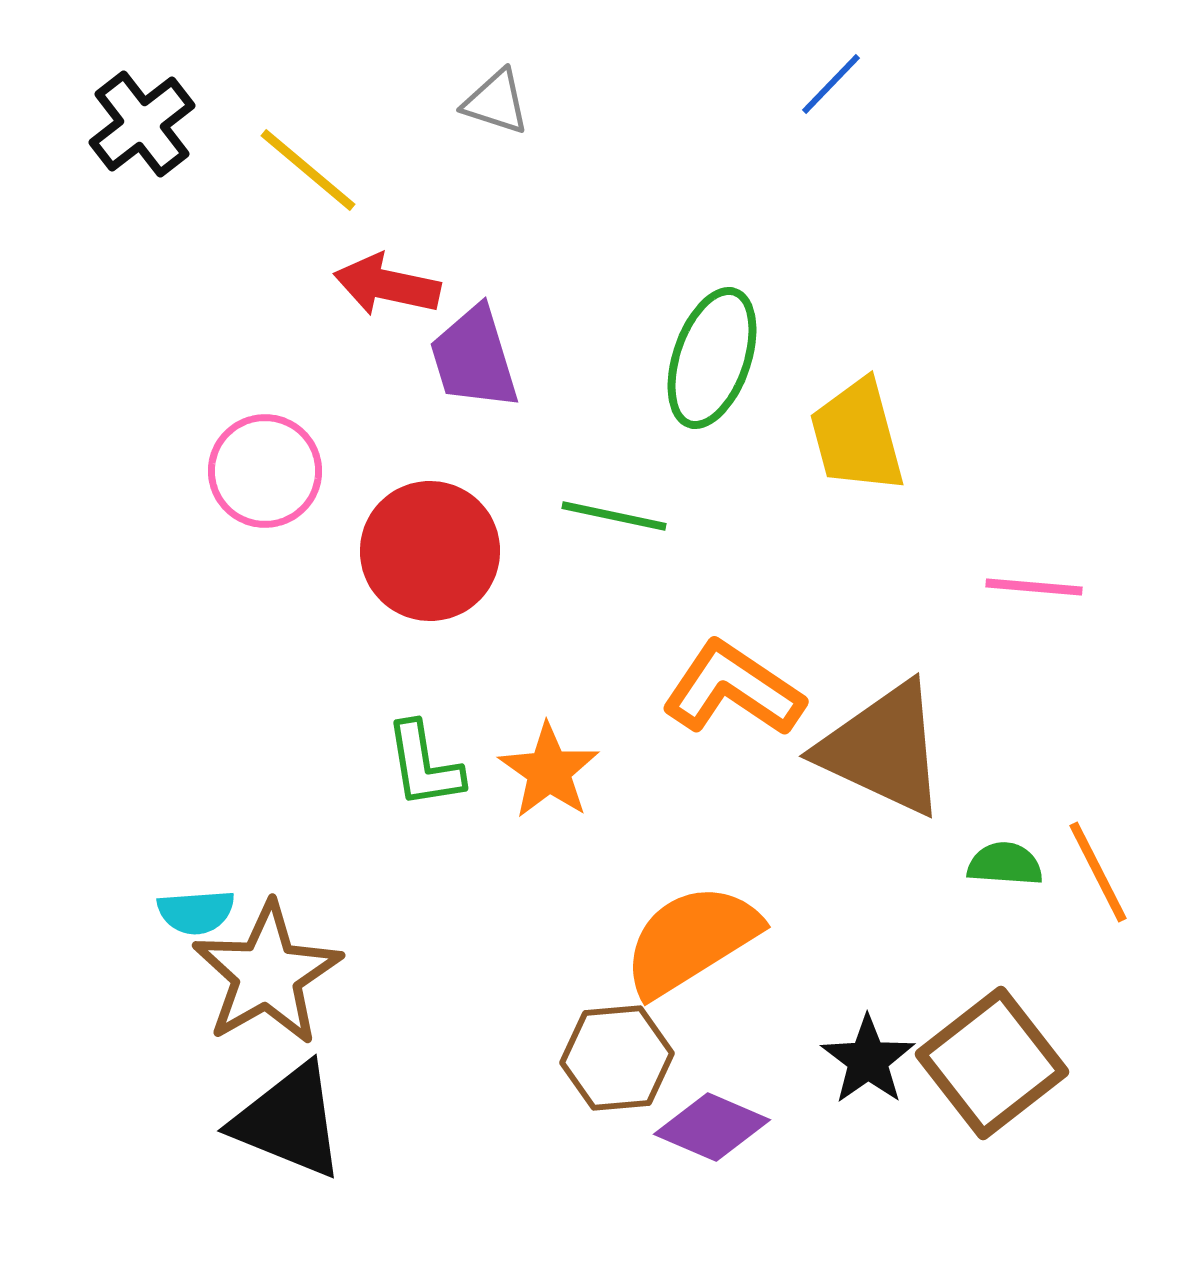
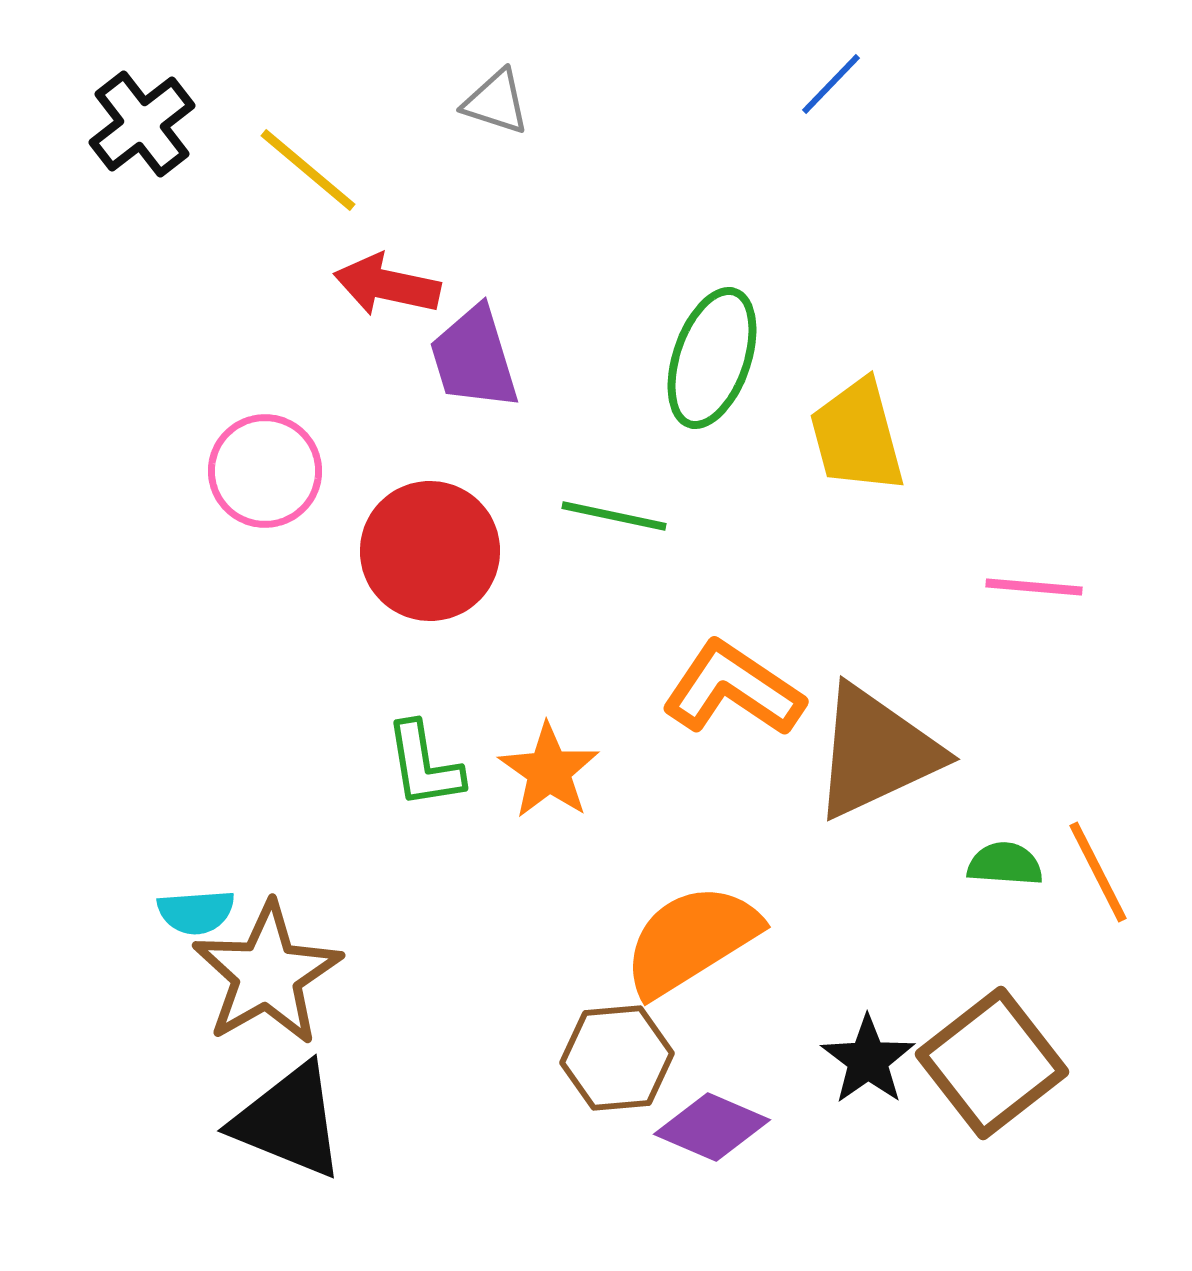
brown triangle: moved 7 px left, 3 px down; rotated 50 degrees counterclockwise
